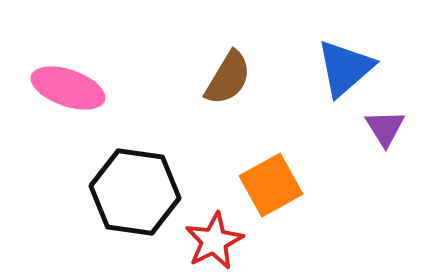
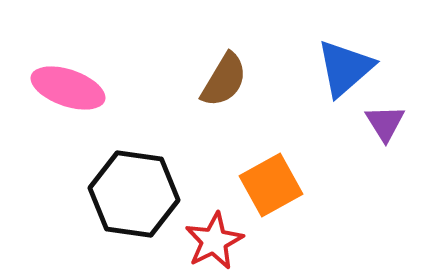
brown semicircle: moved 4 px left, 2 px down
purple triangle: moved 5 px up
black hexagon: moved 1 px left, 2 px down
